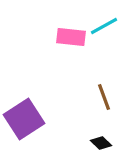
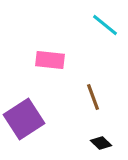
cyan line: moved 1 px right, 1 px up; rotated 68 degrees clockwise
pink rectangle: moved 21 px left, 23 px down
brown line: moved 11 px left
